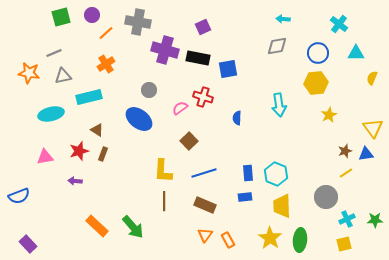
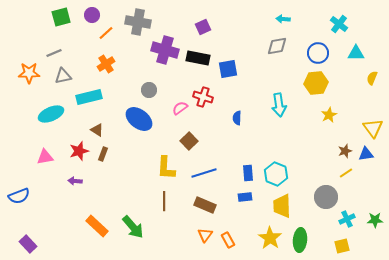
orange star at (29, 73): rotated 10 degrees counterclockwise
cyan ellipse at (51, 114): rotated 10 degrees counterclockwise
yellow L-shape at (163, 171): moved 3 px right, 3 px up
yellow square at (344, 244): moved 2 px left, 2 px down
